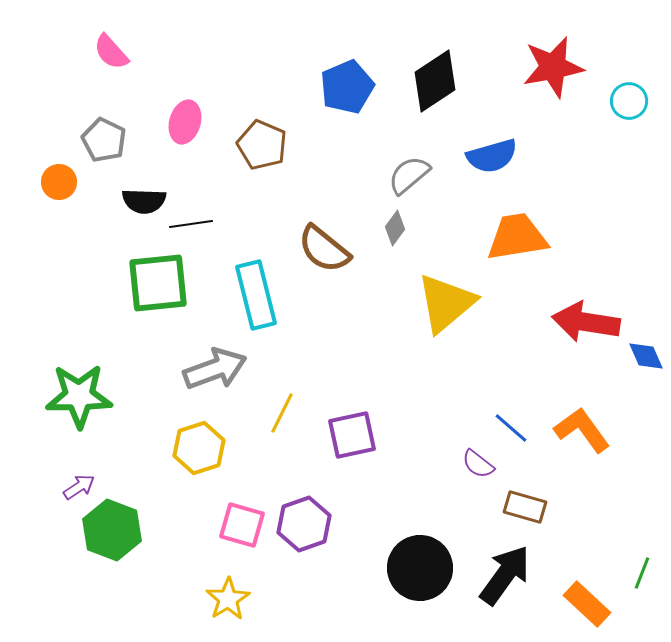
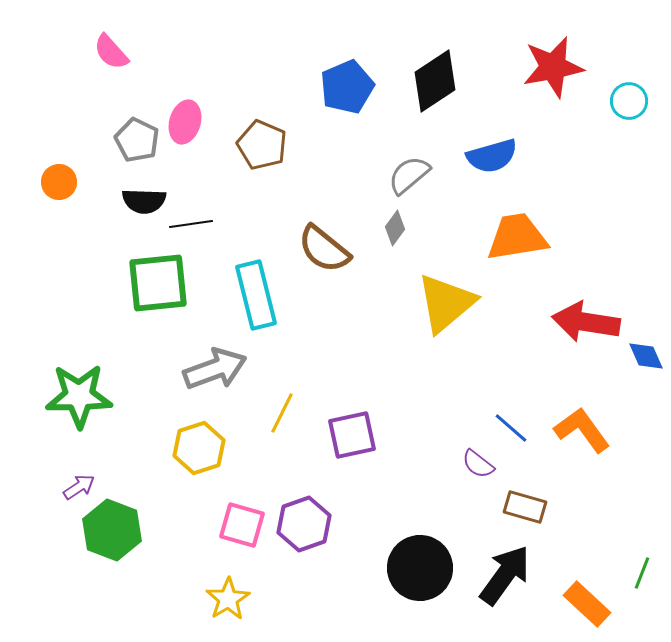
gray pentagon: moved 33 px right
